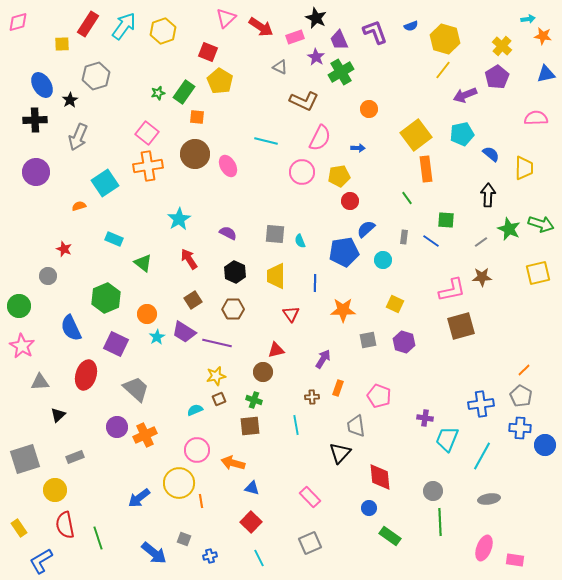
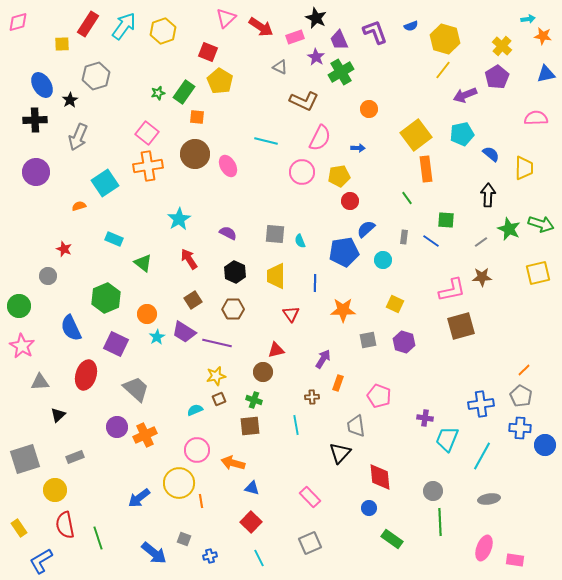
orange rectangle at (338, 388): moved 5 px up
green rectangle at (390, 536): moved 2 px right, 3 px down
